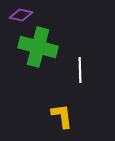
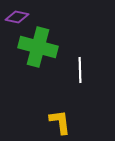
purple diamond: moved 4 px left, 2 px down
yellow L-shape: moved 2 px left, 6 px down
